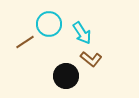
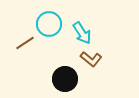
brown line: moved 1 px down
black circle: moved 1 px left, 3 px down
